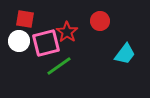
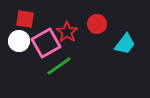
red circle: moved 3 px left, 3 px down
pink square: rotated 16 degrees counterclockwise
cyan trapezoid: moved 10 px up
